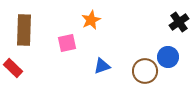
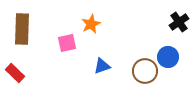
orange star: moved 4 px down
brown rectangle: moved 2 px left, 1 px up
red rectangle: moved 2 px right, 5 px down
